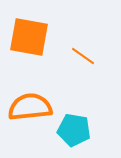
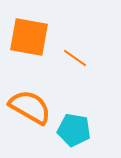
orange line: moved 8 px left, 2 px down
orange semicircle: rotated 36 degrees clockwise
